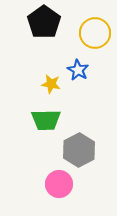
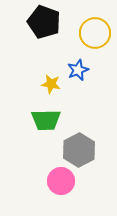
black pentagon: rotated 16 degrees counterclockwise
blue star: rotated 20 degrees clockwise
pink circle: moved 2 px right, 3 px up
